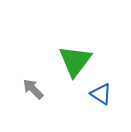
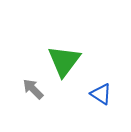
green triangle: moved 11 px left
